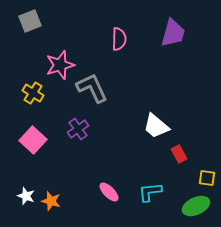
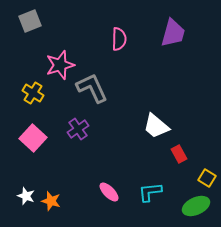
pink square: moved 2 px up
yellow square: rotated 24 degrees clockwise
